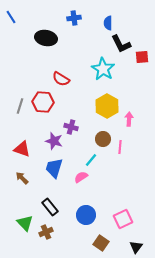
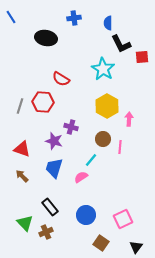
brown arrow: moved 2 px up
